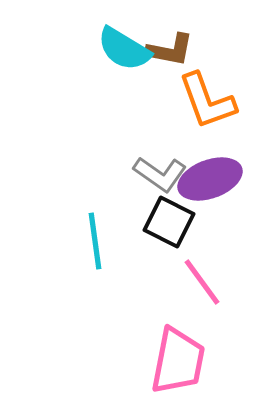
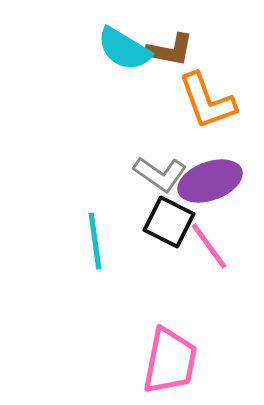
purple ellipse: moved 2 px down
pink line: moved 7 px right, 36 px up
pink trapezoid: moved 8 px left
